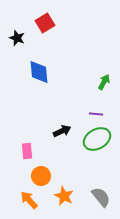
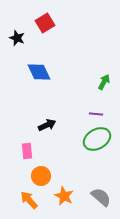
blue diamond: rotated 20 degrees counterclockwise
black arrow: moved 15 px left, 6 px up
gray semicircle: rotated 10 degrees counterclockwise
